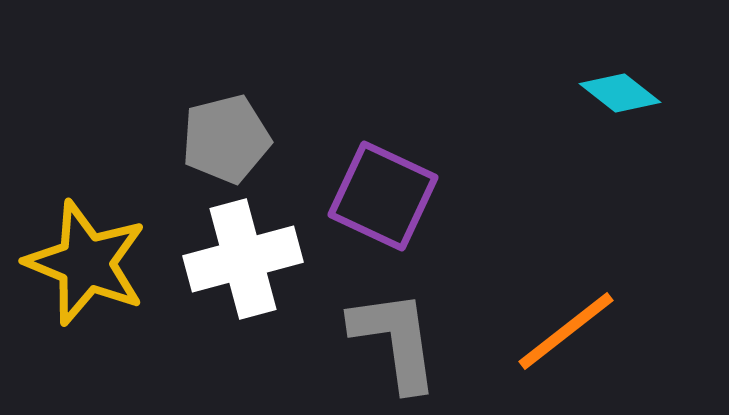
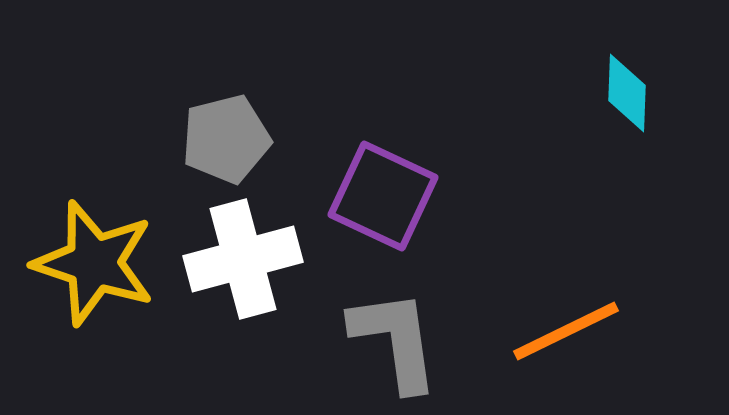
cyan diamond: moved 7 px right; rotated 54 degrees clockwise
yellow star: moved 8 px right; rotated 4 degrees counterclockwise
orange line: rotated 12 degrees clockwise
